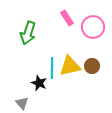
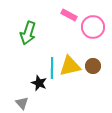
pink rectangle: moved 2 px right, 3 px up; rotated 28 degrees counterclockwise
brown circle: moved 1 px right
